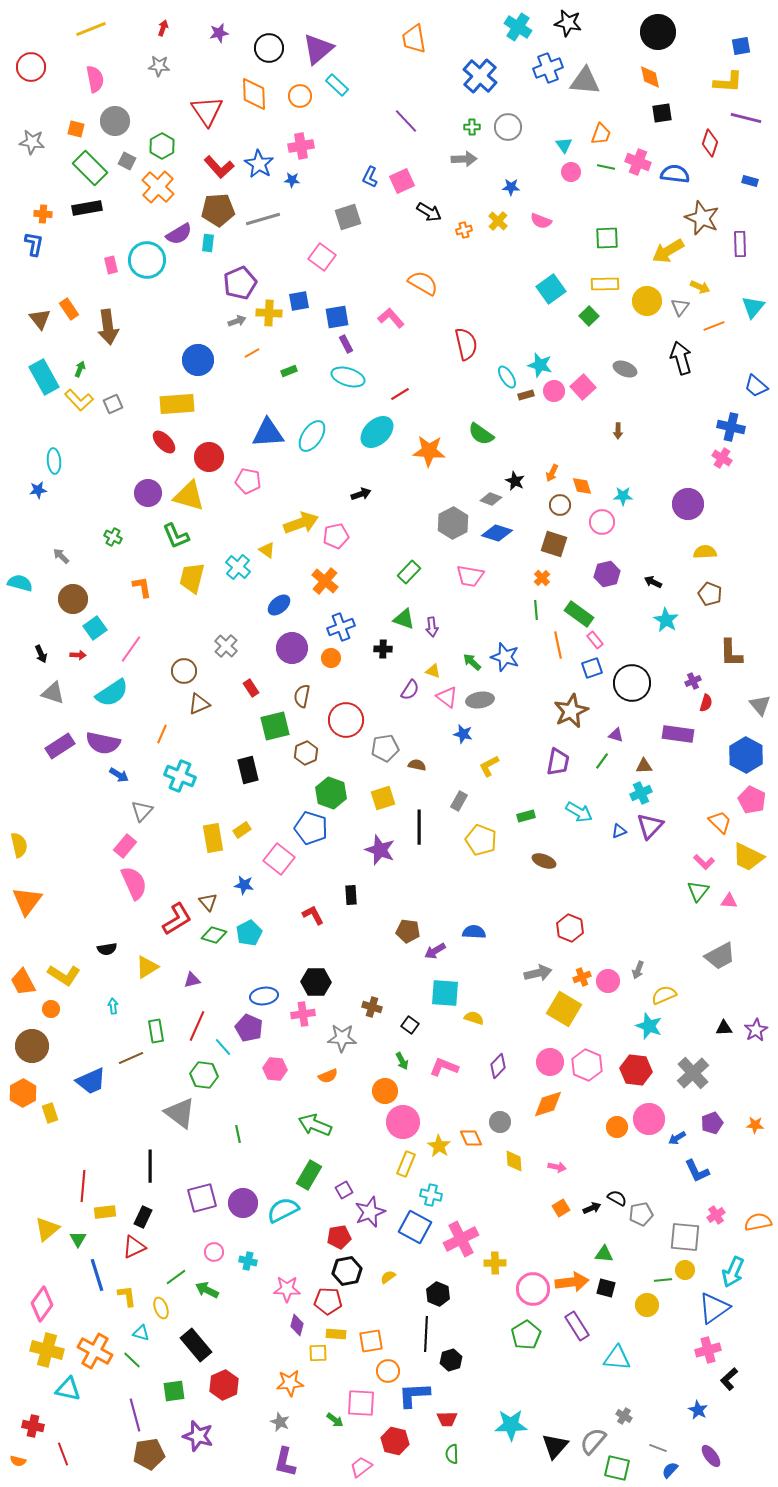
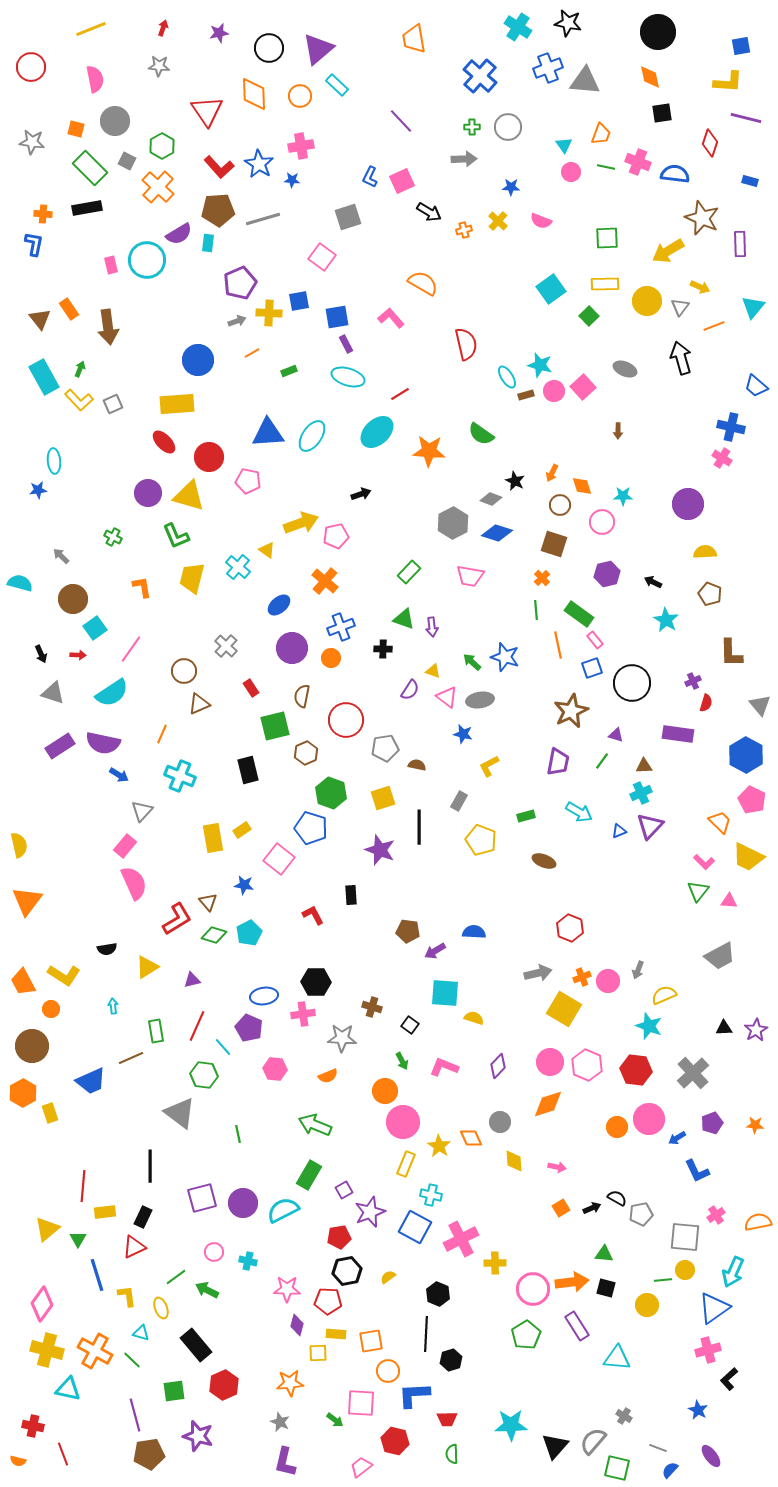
purple line at (406, 121): moved 5 px left
